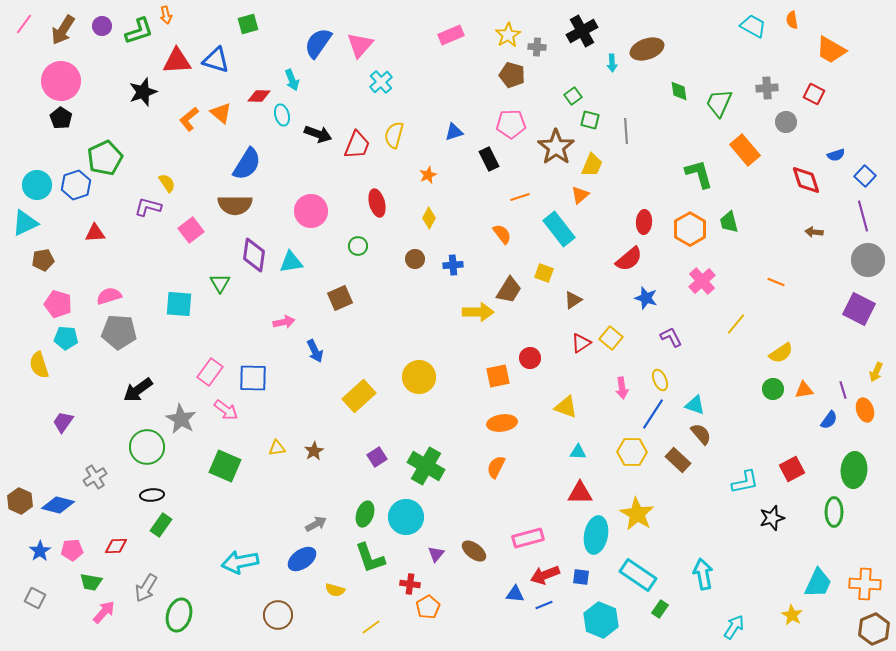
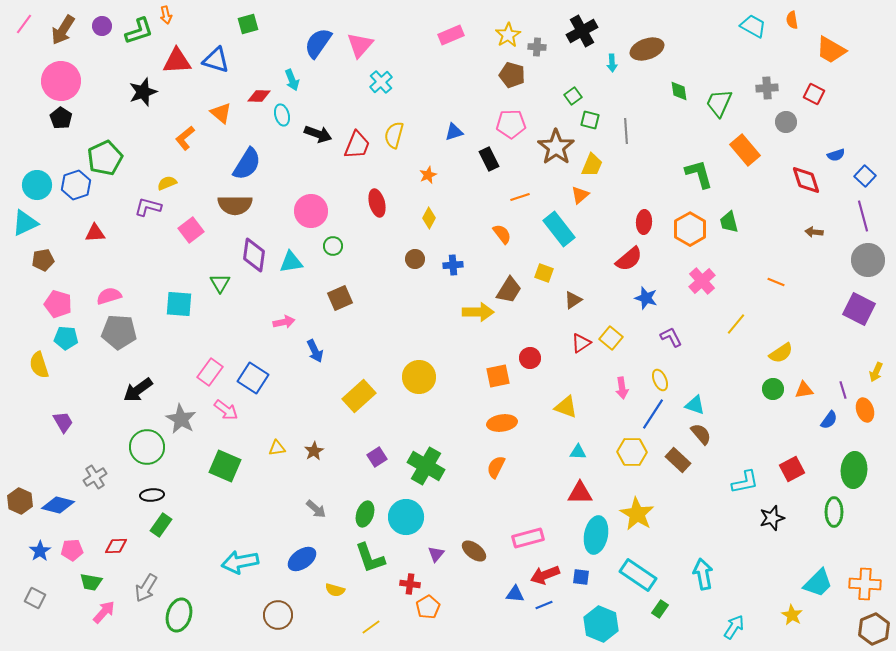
orange L-shape at (189, 119): moved 4 px left, 19 px down
yellow semicircle at (167, 183): rotated 78 degrees counterclockwise
green circle at (358, 246): moved 25 px left
blue square at (253, 378): rotated 32 degrees clockwise
purple trapezoid at (63, 422): rotated 115 degrees clockwise
gray arrow at (316, 524): moved 15 px up; rotated 70 degrees clockwise
cyan trapezoid at (818, 583): rotated 20 degrees clockwise
cyan hexagon at (601, 620): moved 4 px down
